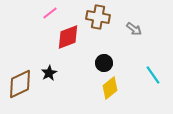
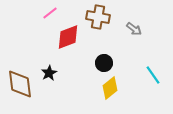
brown diamond: rotated 72 degrees counterclockwise
